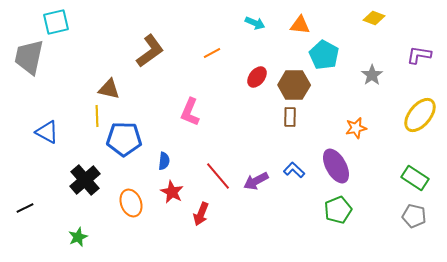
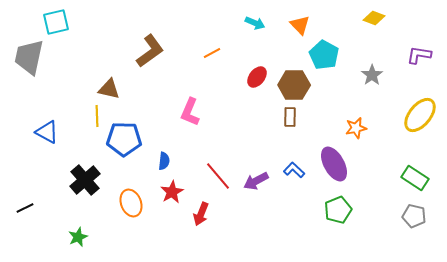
orange triangle: rotated 40 degrees clockwise
purple ellipse: moved 2 px left, 2 px up
red star: rotated 15 degrees clockwise
